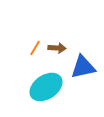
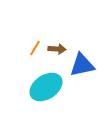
brown arrow: moved 1 px down
blue triangle: moved 1 px left, 2 px up
